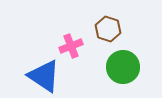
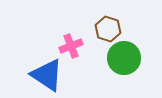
green circle: moved 1 px right, 9 px up
blue triangle: moved 3 px right, 1 px up
